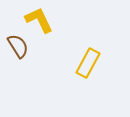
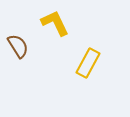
yellow L-shape: moved 16 px right, 3 px down
